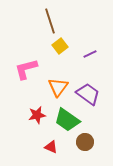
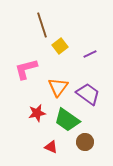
brown line: moved 8 px left, 4 px down
red star: moved 2 px up
